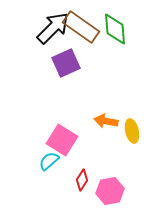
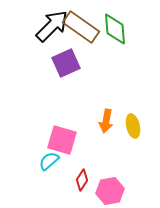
black arrow: moved 1 px left, 2 px up
orange arrow: rotated 90 degrees counterclockwise
yellow ellipse: moved 1 px right, 5 px up
pink square: rotated 16 degrees counterclockwise
